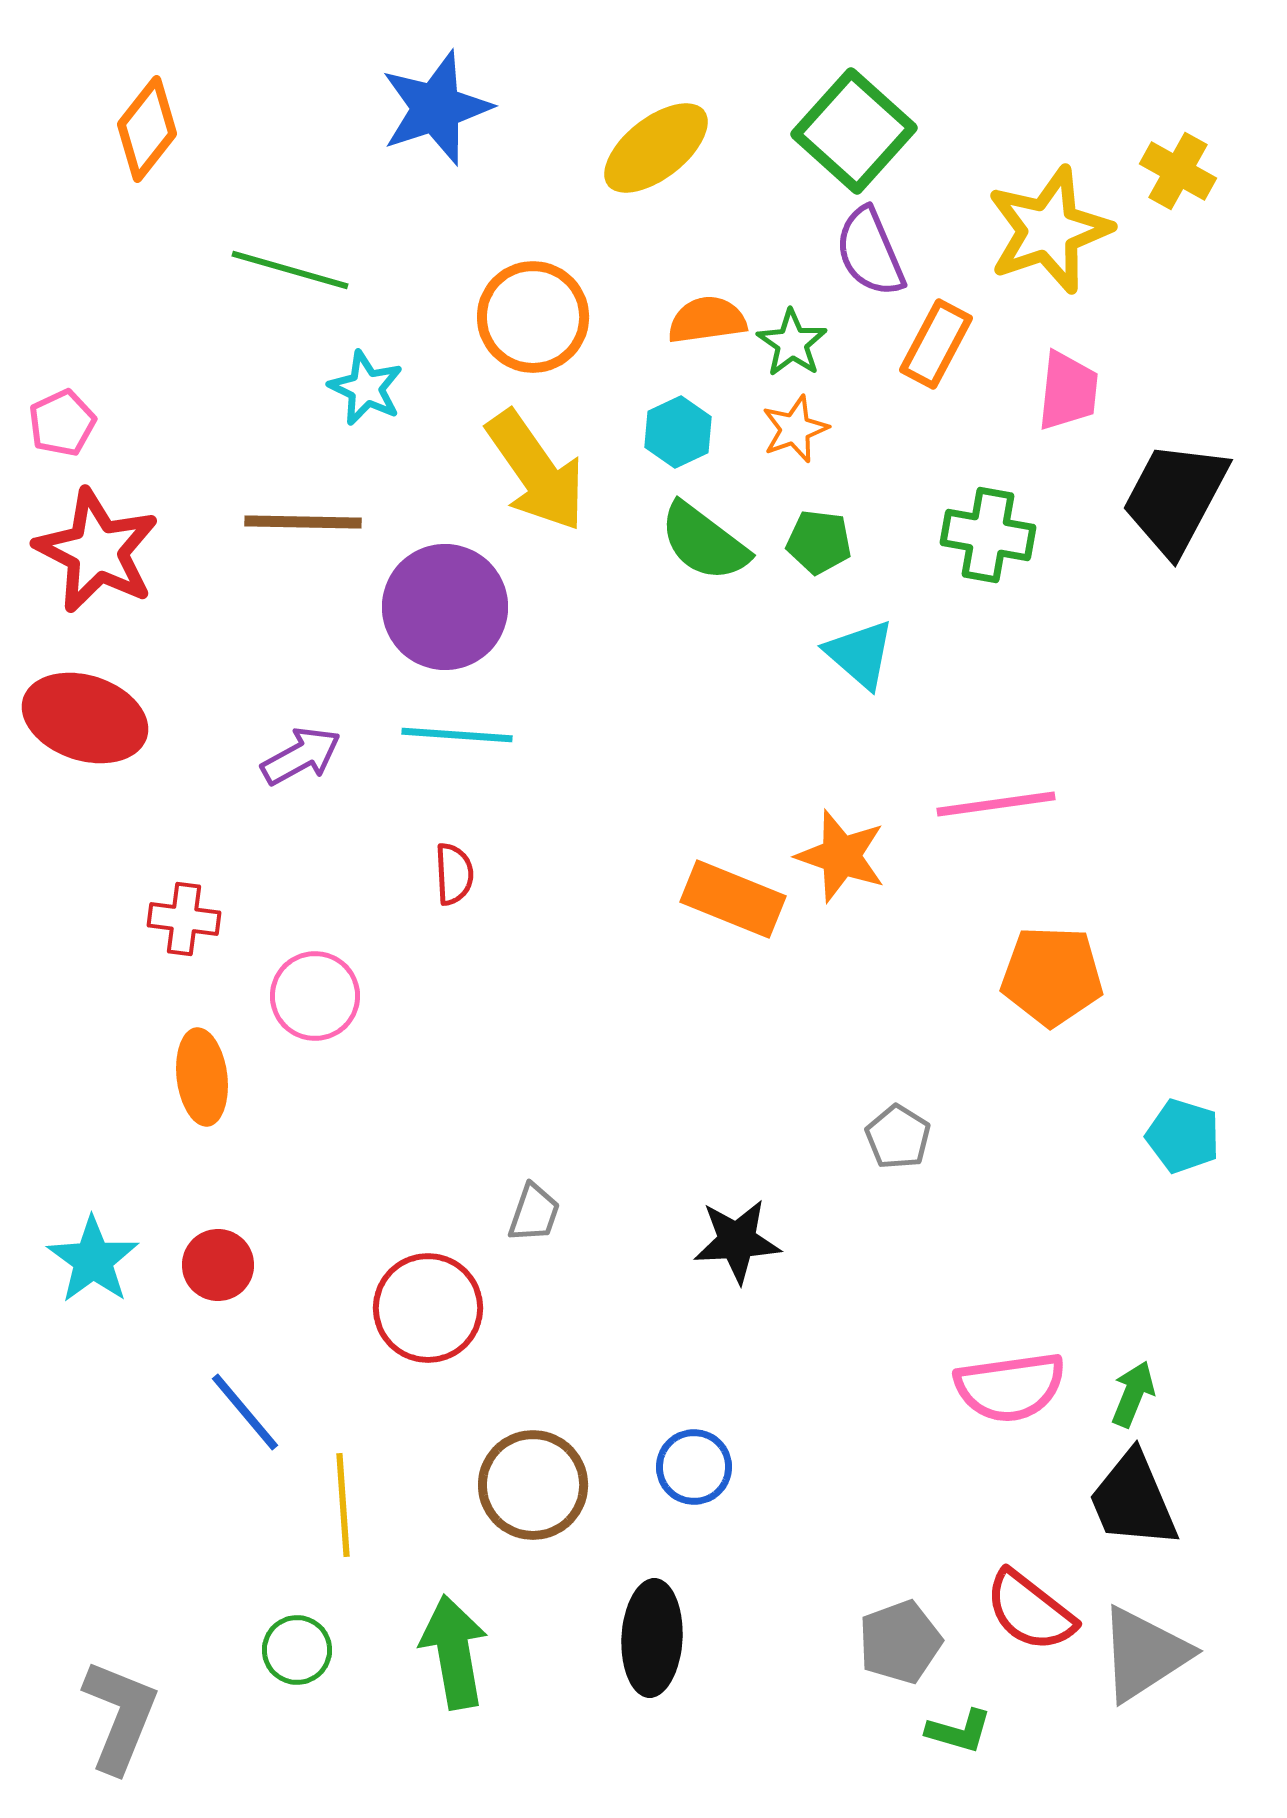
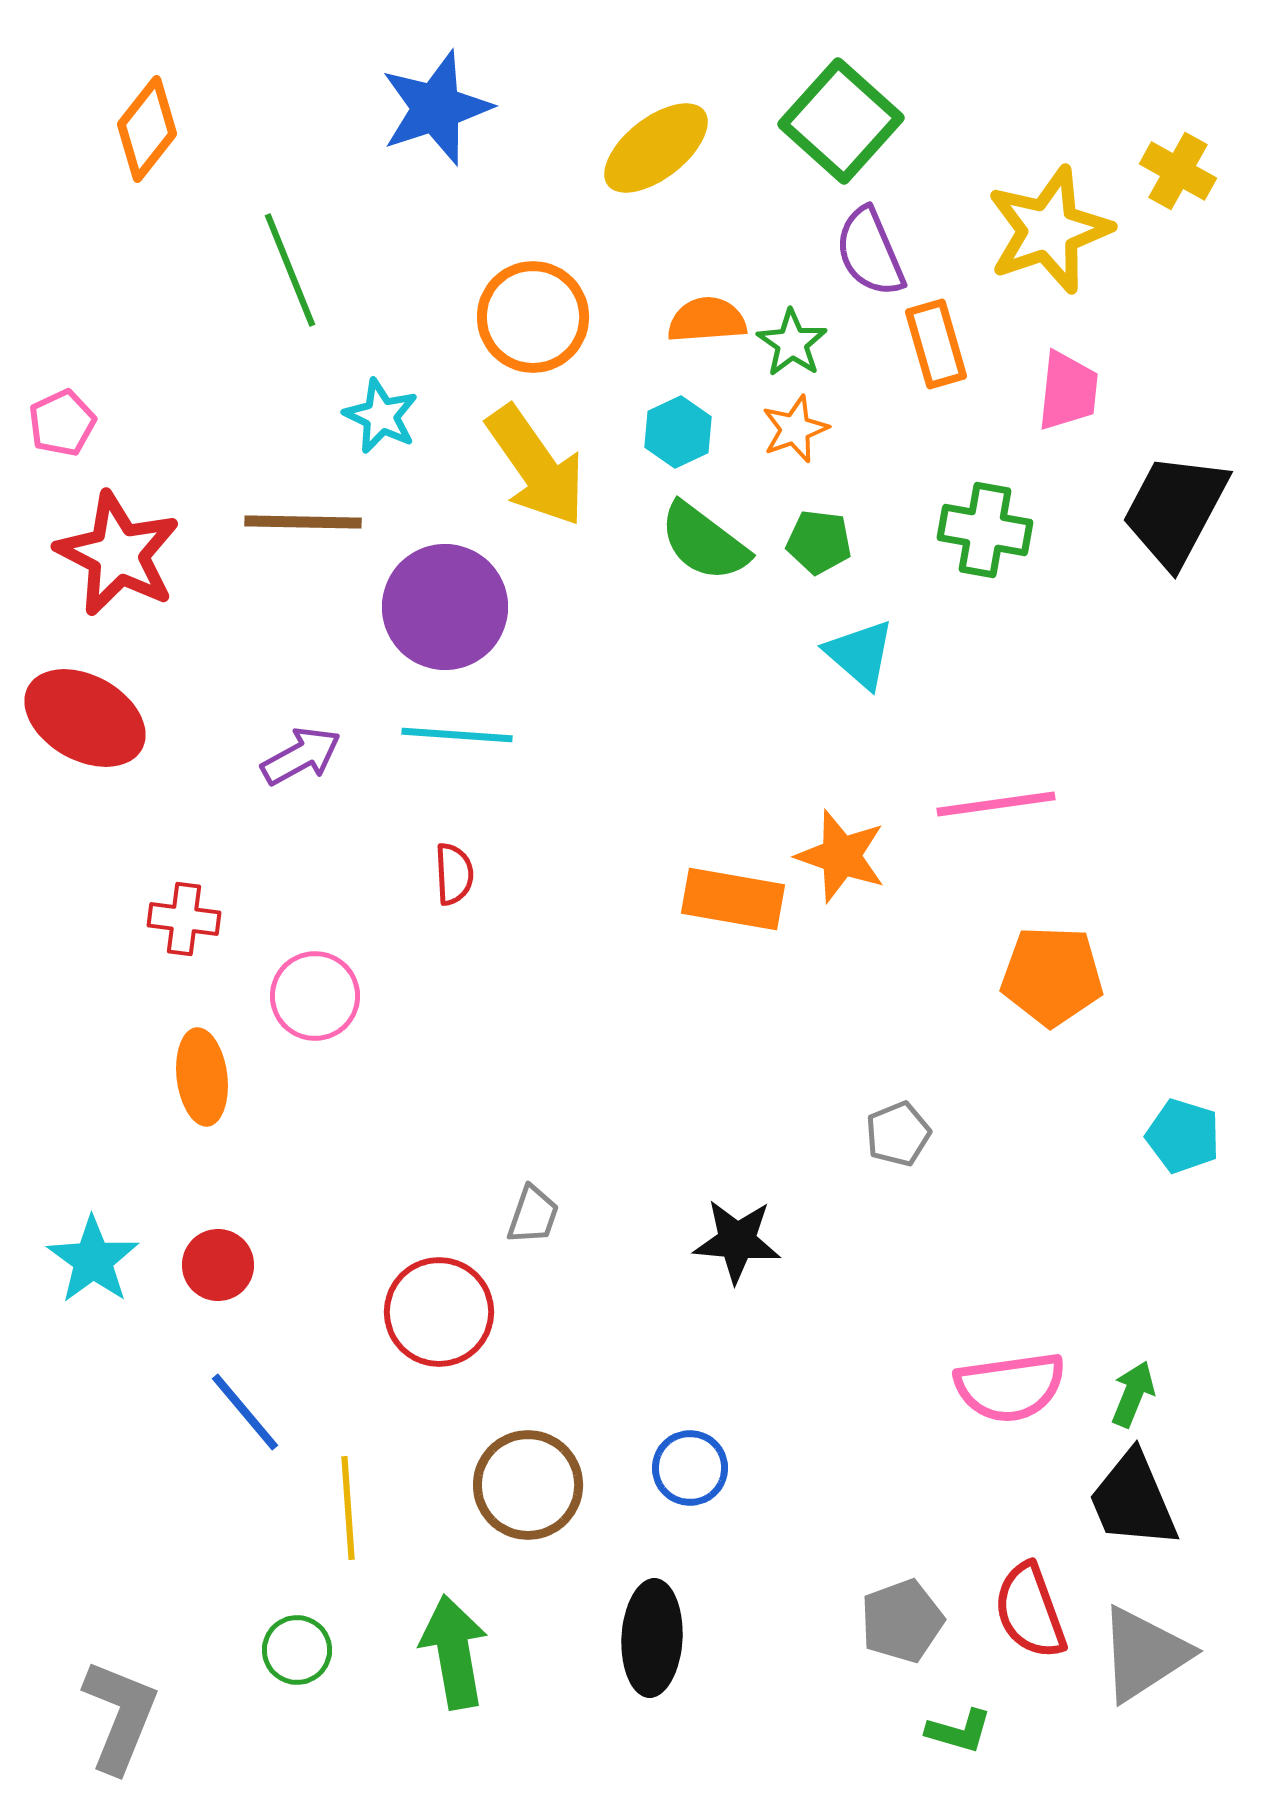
green square at (854, 131): moved 13 px left, 10 px up
green line at (290, 270): rotated 52 degrees clockwise
orange semicircle at (707, 320): rotated 4 degrees clockwise
orange rectangle at (936, 344): rotated 44 degrees counterclockwise
cyan star at (366, 388): moved 15 px right, 28 px down
yellow arrow at (536, 471): moved 5 px up
black trapezoid at (1175, 498): moved 12 px down
green cross at (988, 535): moved 3 px left, 5 px up
red star at (97, 551): moved 21 px right, 3 px down
red ellipse at (85, 718): rotated 11 degrees clockwise
orange rectangle at (733, 899): rotated 12 degrees counterclockwise
gray pentagon at (898, 1137): moved 3 px up; rotated 18 degrees clockwise
gray trapezoid at (534, 1213): moved 1 px left, 2 px down
black star at (737, 1241): rotated 8 degrees clockwise
red circle at (428, 1308): moved 11 px right, 4 px down
blue circle at (694, 1467): moved 4 px left, 1 px down
brown circle at (533, 1485): moved 5 px left
yellow line at (343, 1505): moved 5 px right, 3 px down
red semicircle at (1030, 1611): rotated 32 degrees clockwise
gray pentagon at (900, 1642): moved 2 px right, 21 px up
